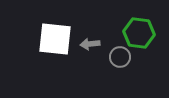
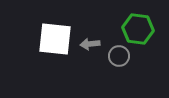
green hexagon: moved 1 px left, 4 px up
gray circle: moved 1 px left, 1 px up
